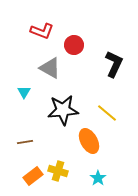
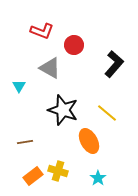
black L-shape: rotated 16 degrees clockwise
cyan triangle: moved 5 px left, 6 px up
black star: rotated 24 degrees clockwise
